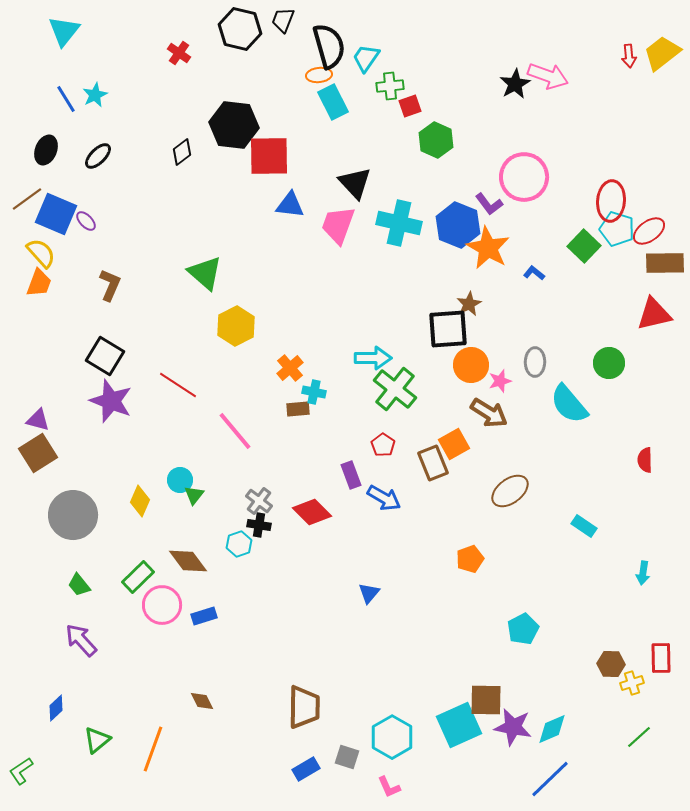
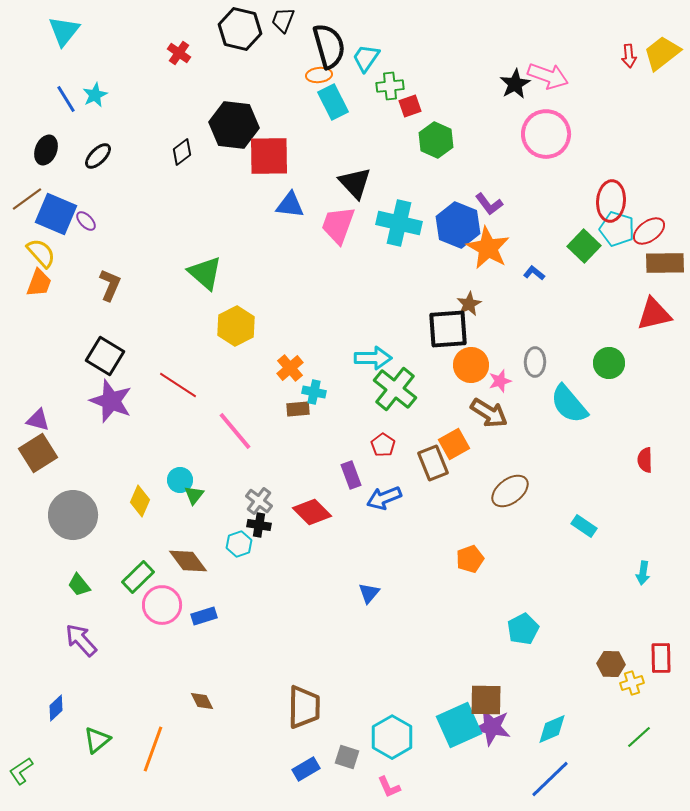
pink circle at (524, 177): moved 22 px right, 43 px up
blue arrow at (384, 498): rotated 128 degrees clockwise
purple star at (513, 727): moved 21 px left
